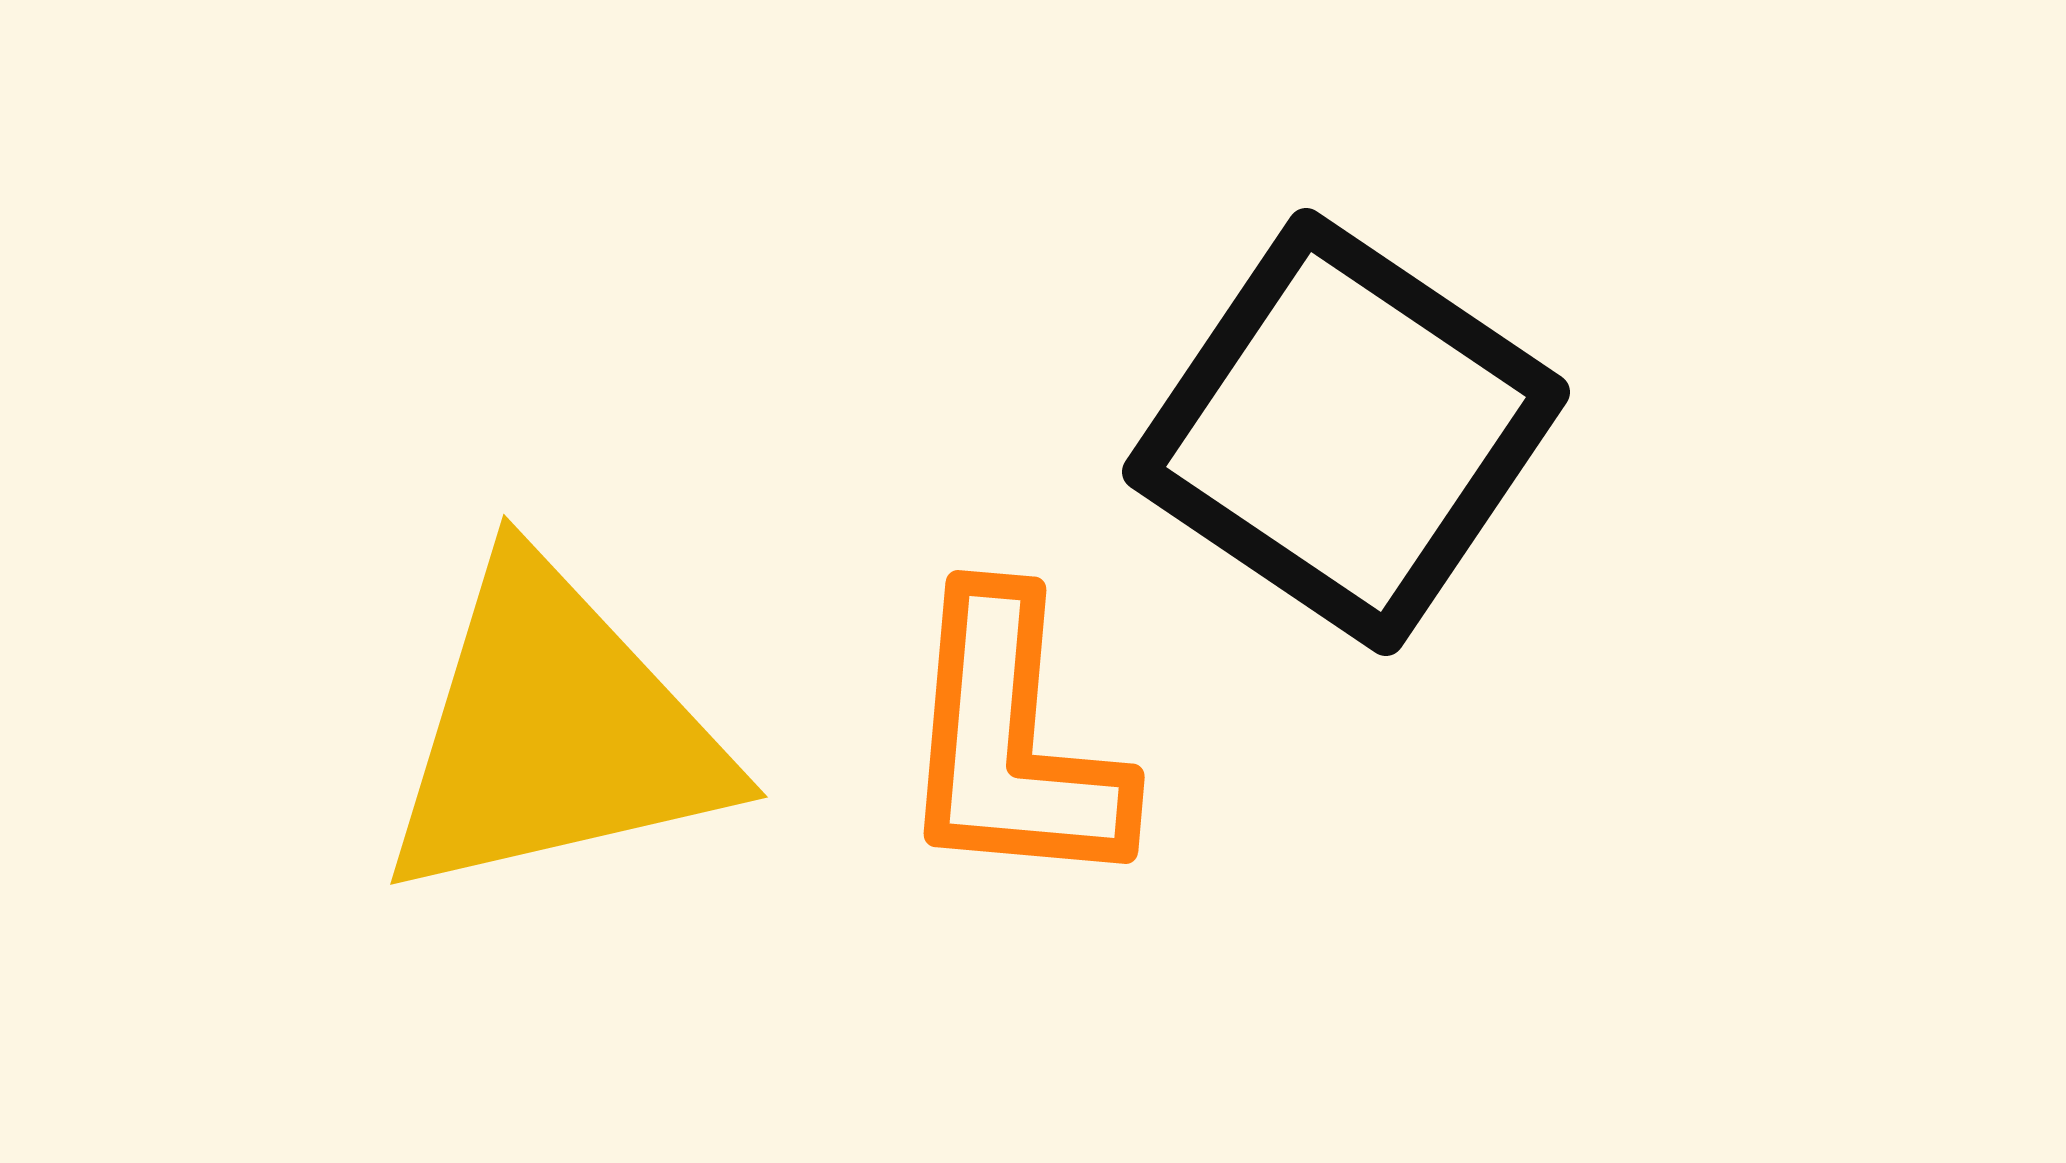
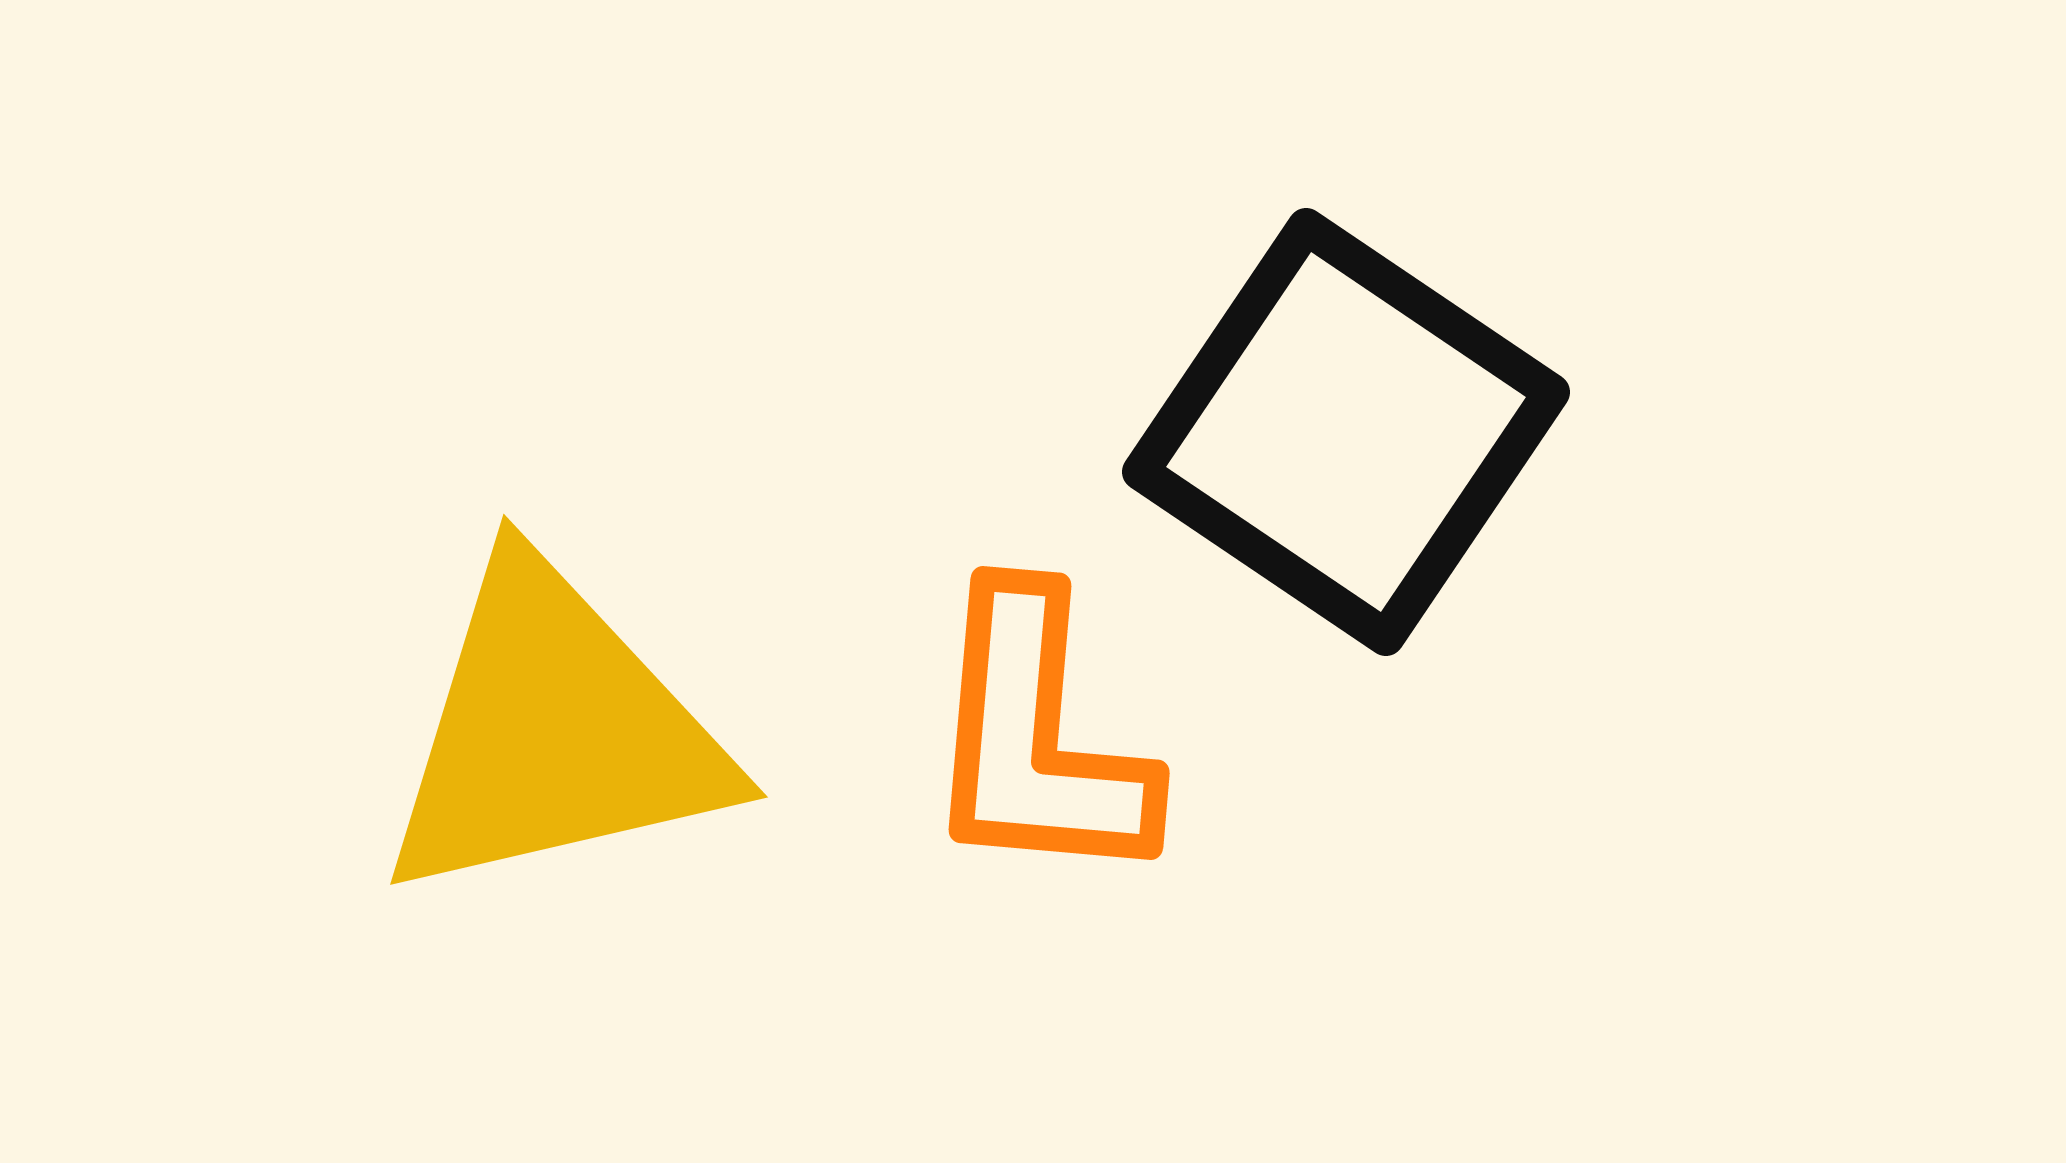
orange L-shape: moved 25 px right, 4 px up
